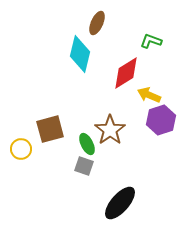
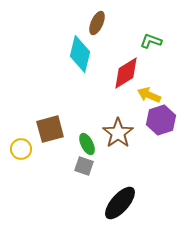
brown star: moved 8 px right, 3 px down
